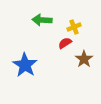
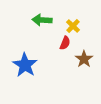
yellow cross: moved 1 px left, 1 px up; rotated 24 degrees counterclockwise
red semicircle: rotated 144 degrees clockwise
